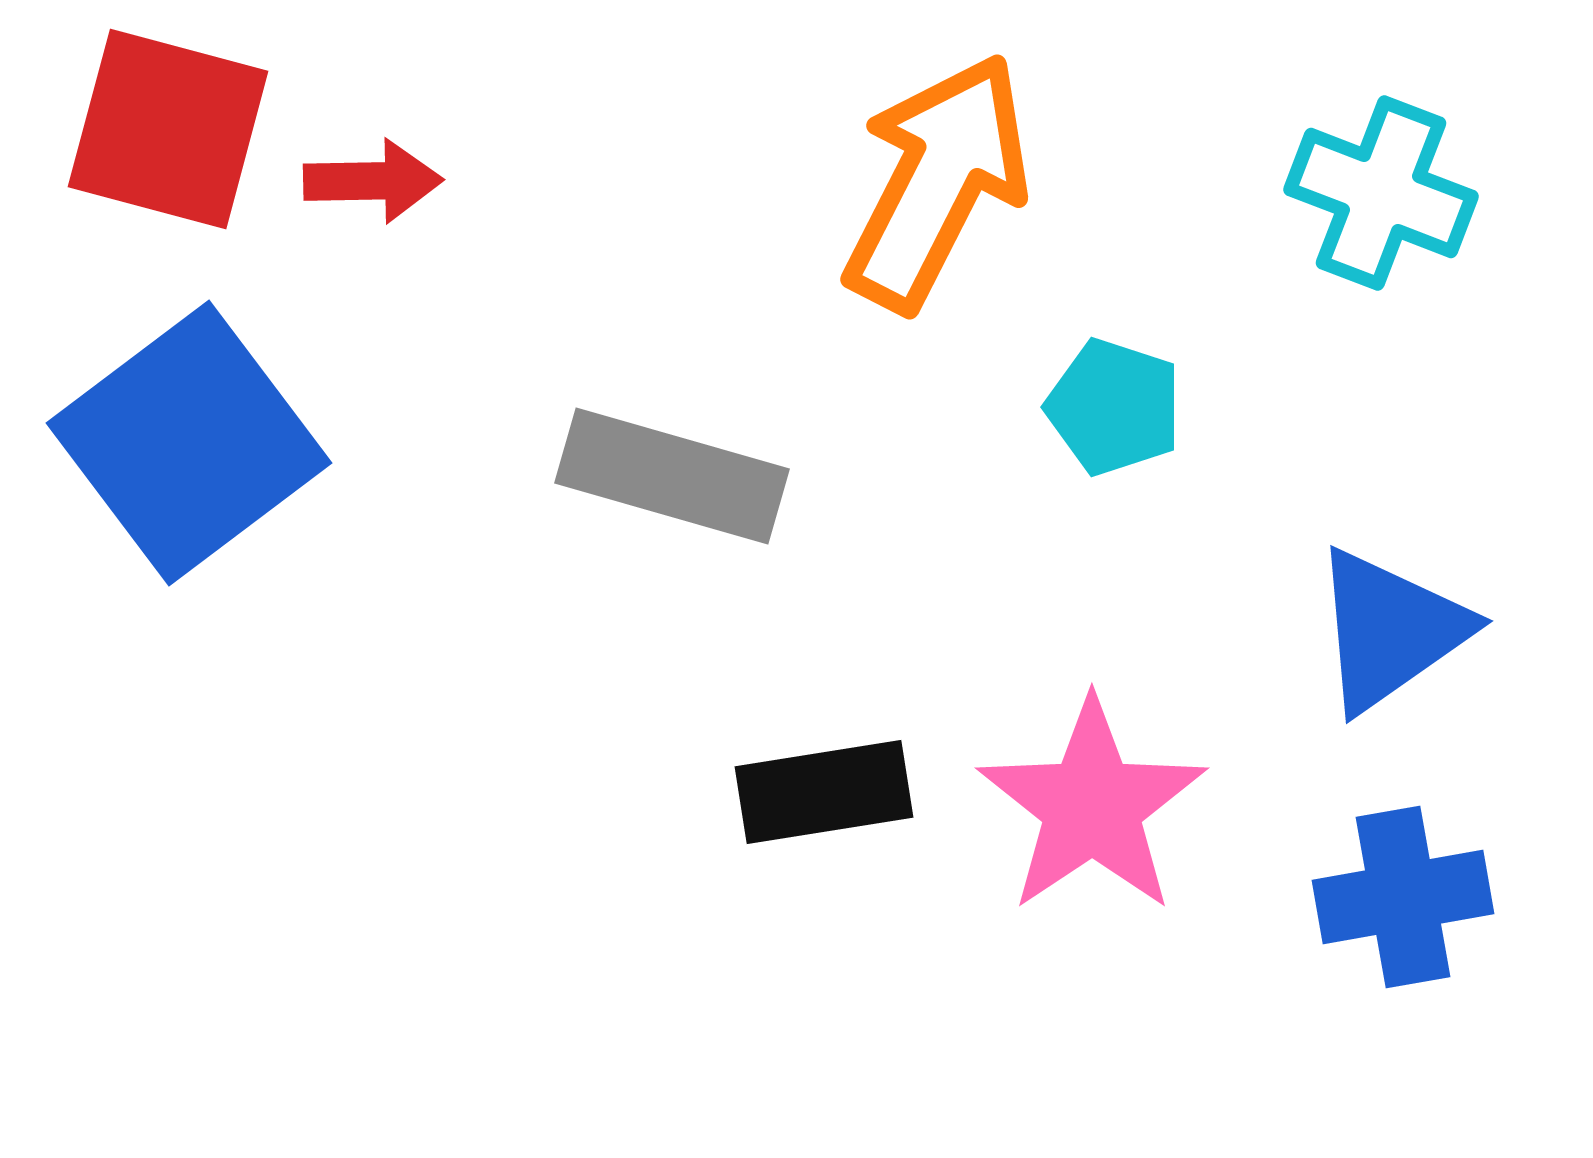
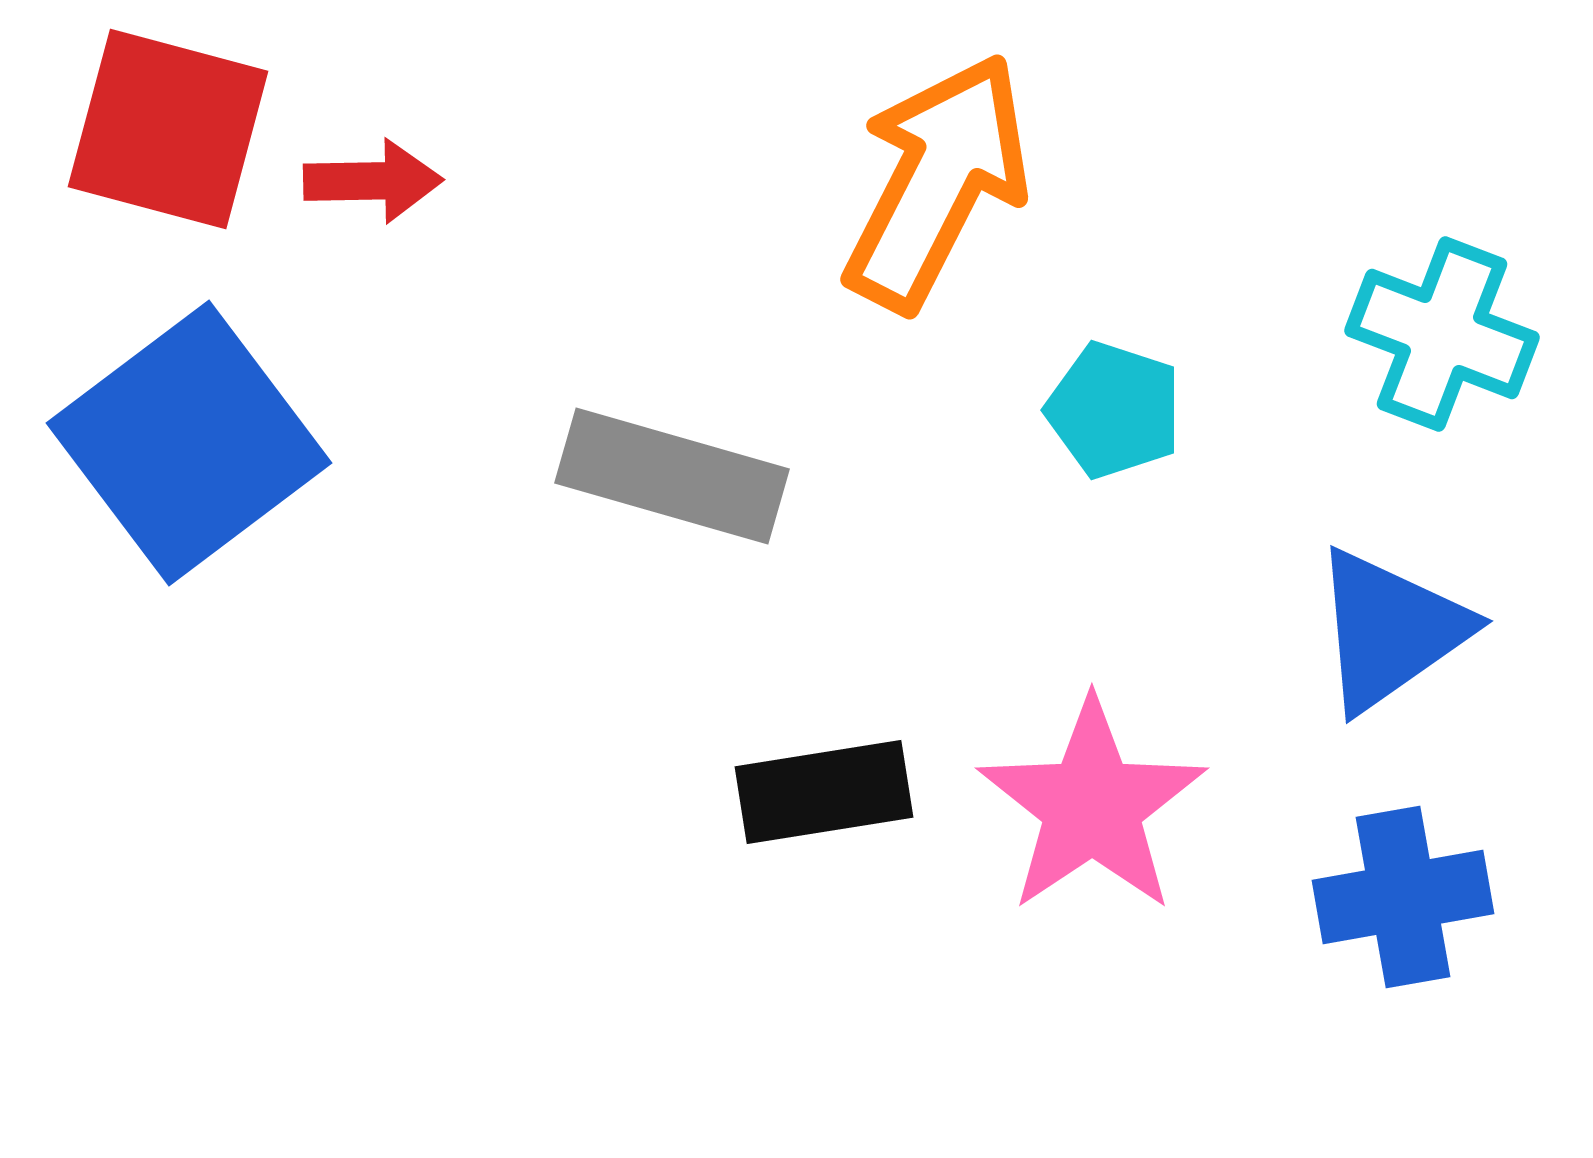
cyan cross: moved 61 px right, 141 px down
cyan pentagon: moved 3 px down
